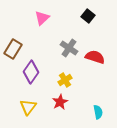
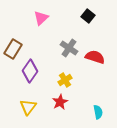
pink triangle: moved 1 px left
purple diamond: moved 1 px left, 1 px up
